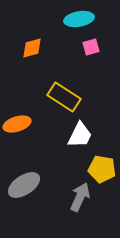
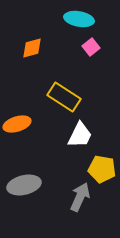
cyan ellipse: rotated 20 degrees clockwise
pink square: rotated 24 degrees counterclockwise
gray ellipse: rotated 20 degrees clockwise
